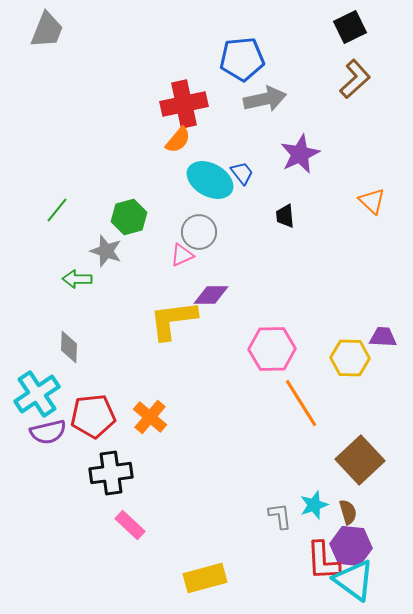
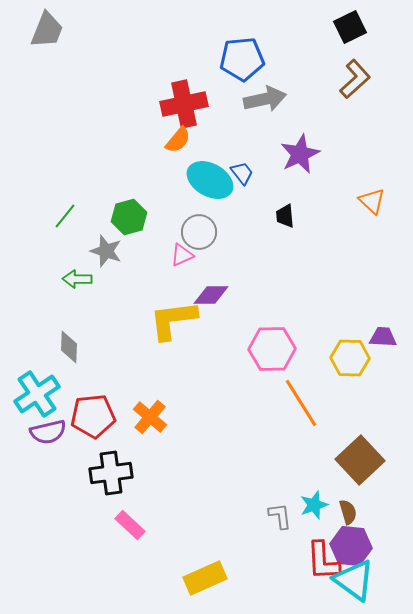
green line: moved 8 px right, 6 px down
yellow rectangle: rotated 9 degrees counterclockwise
